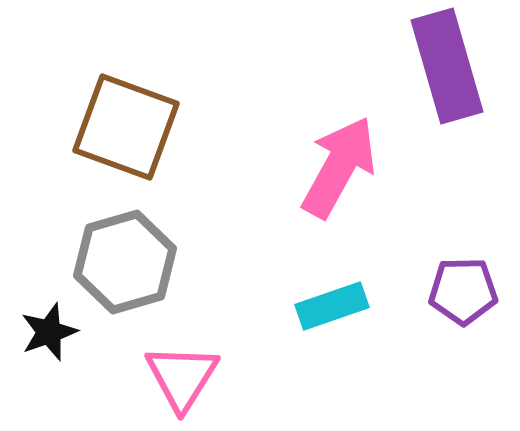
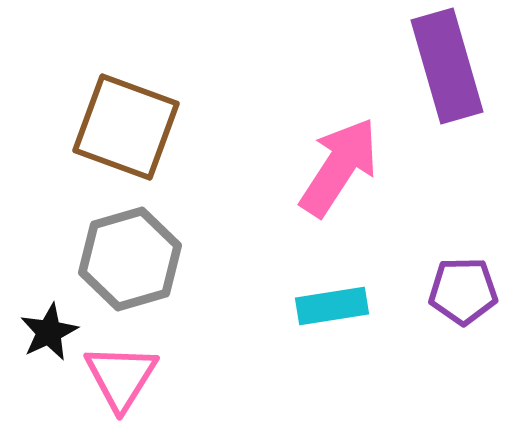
pink arrow: rotated 4 degrees clockwise
gray hexagon: moved 5 px right, 3 px up
cyan rectangle: rotated 10 degrees clockwise
black star: rotated 6 degrees counterclockwise
pink triangle: moved 61 px left
